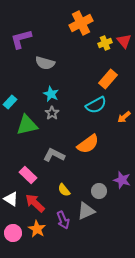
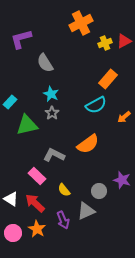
red triangle: rotated 42 degrees clockwise
gray semicircle: rotated 42 degrees clockwise
pink rectangle: moved 9 px right, 1 px down
